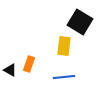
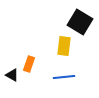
black triangle: moved 2 px right, 5 px down
